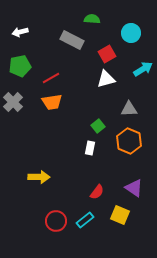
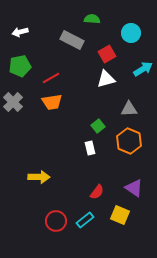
white rectangle: rotated 24 degrees counterclockwise
